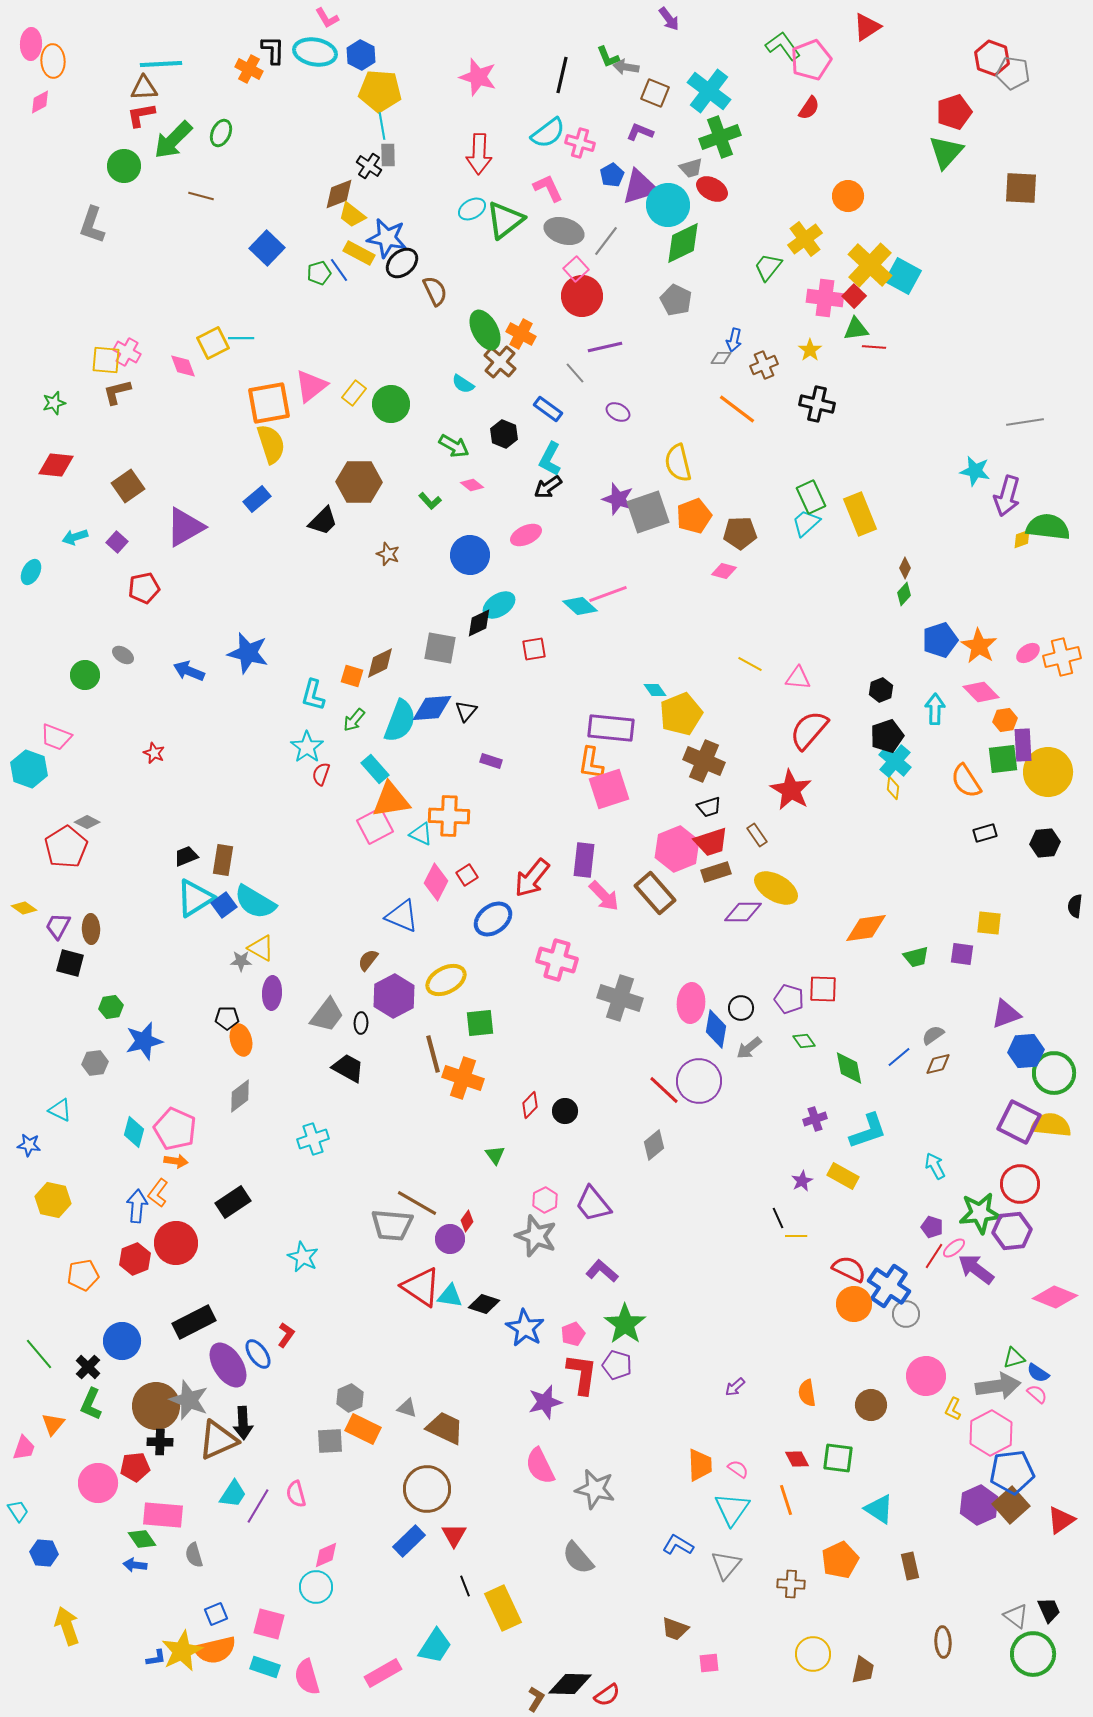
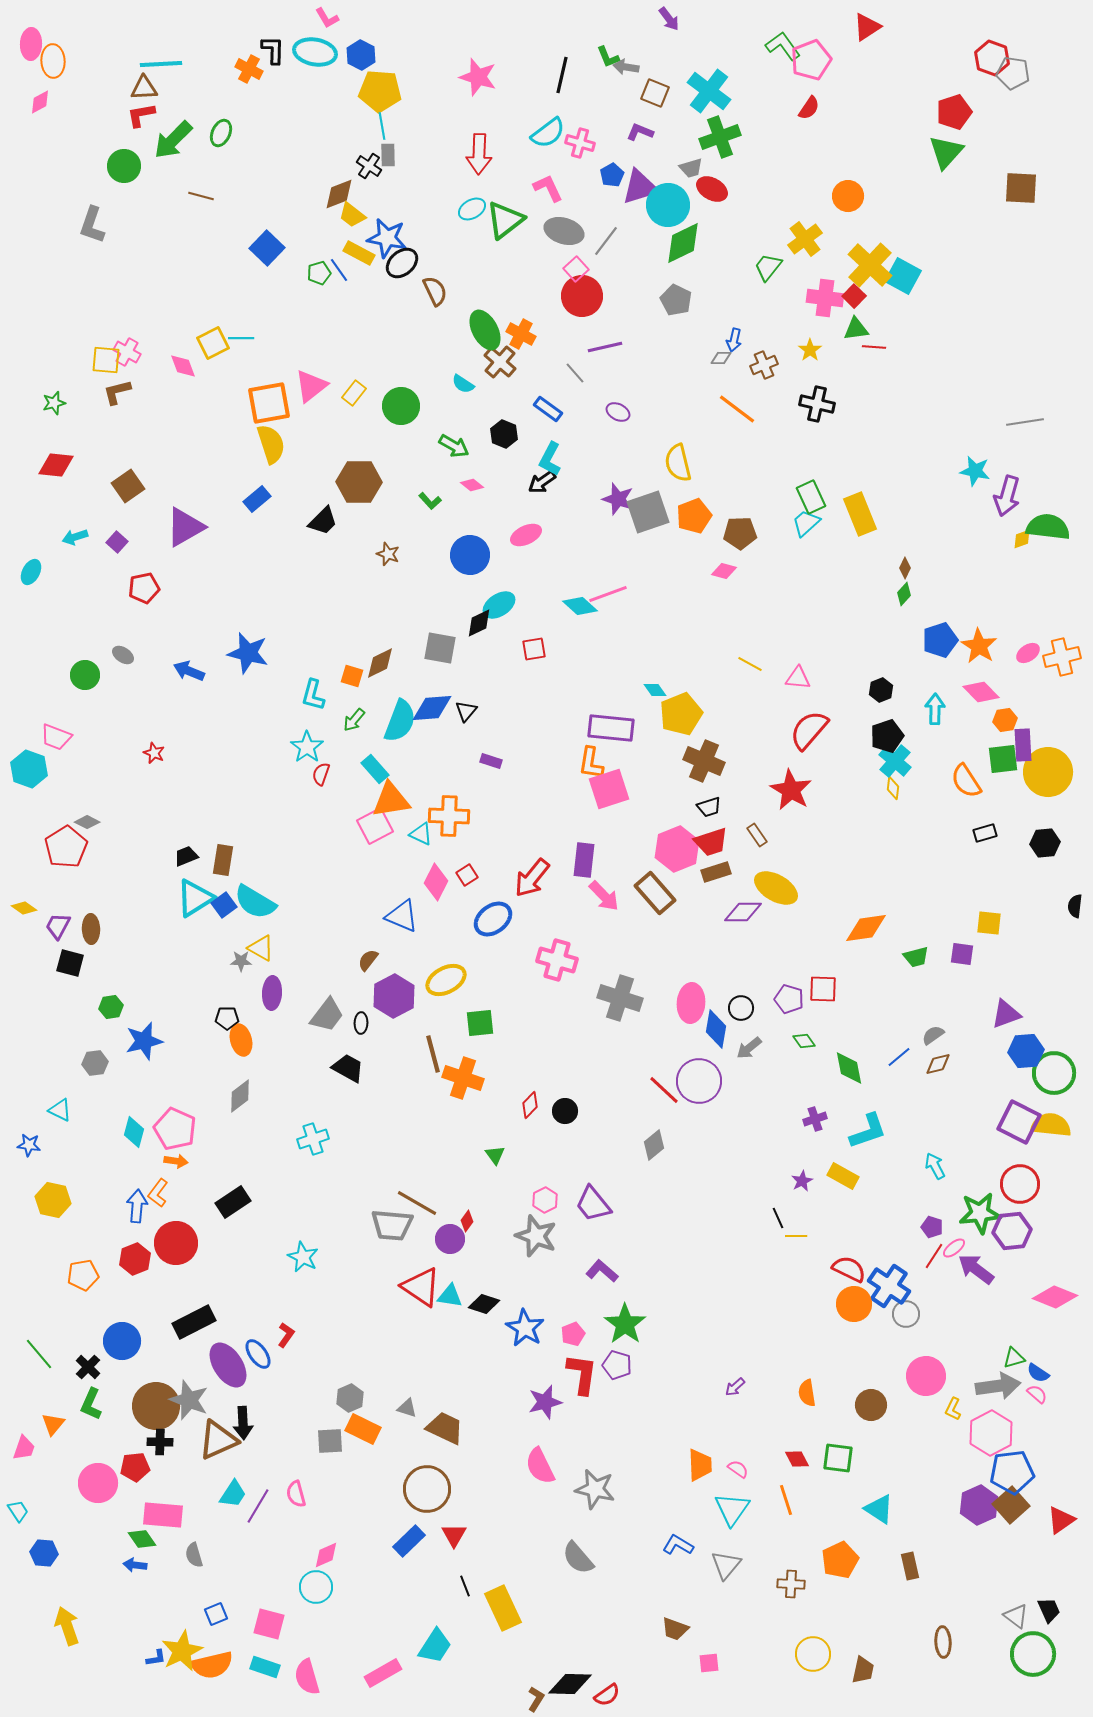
green circle at (391, 404): moved 10 px right, 2 px down
black arrow at (548, 487): moved 6 px left, 5 px up
orange semicircle at (215, 1650): moved 3 px left, 15 px down
